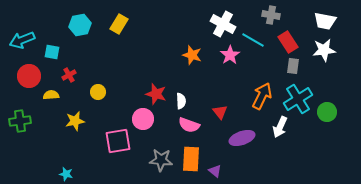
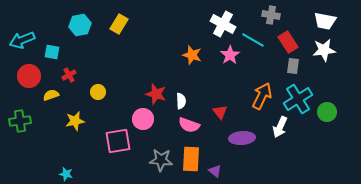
yellow semicircle: rotated 14 degrees counterclockwise
purple ellipse: rotated 15 degrees clockwise
